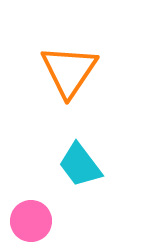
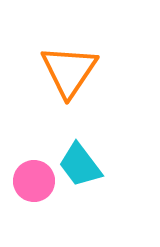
pink circle: moved 3 px right, 40 px up
